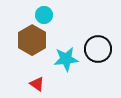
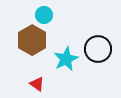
cyan star: rotated 20 degrees counterclockwise
